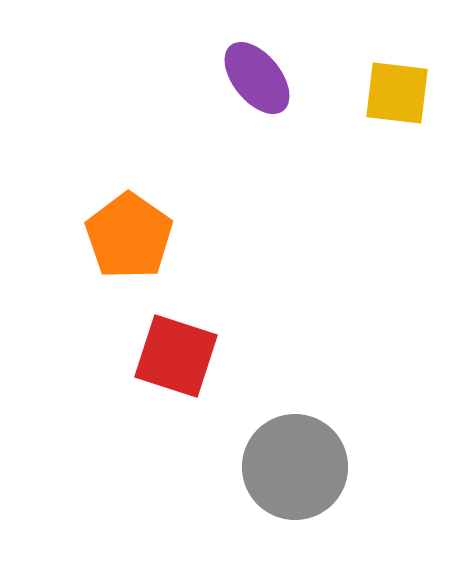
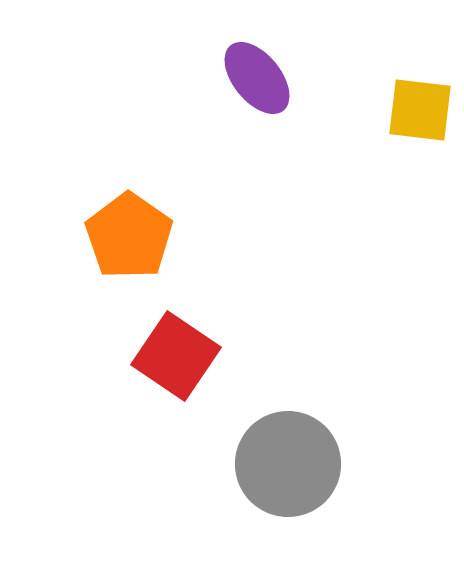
yellow square: moved 23 px right, 17 px down
red square: rotated 16 degrees clockwise
gray circle: moved 7 px left, 3 px up
